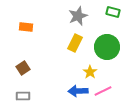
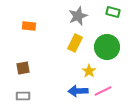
orange rectangle: moved 3 px right, 1 px up
brown square: rotated 24 degrees clockwise
yellow star: moved 1 px left, 1 px up
